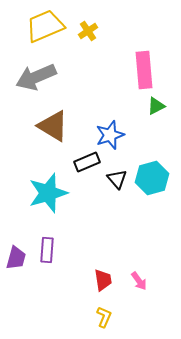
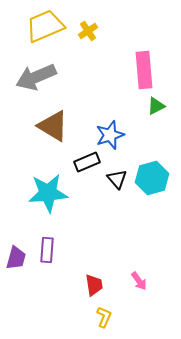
cyan star: rotated 12 degrees clockwise
red trapezoid: moved 9 px left, 5 px down
